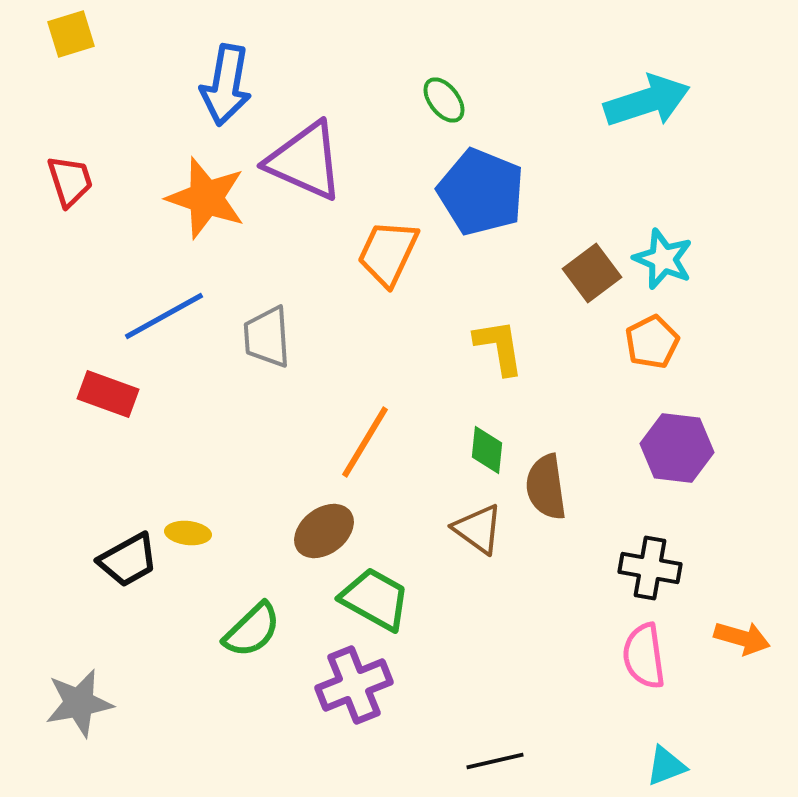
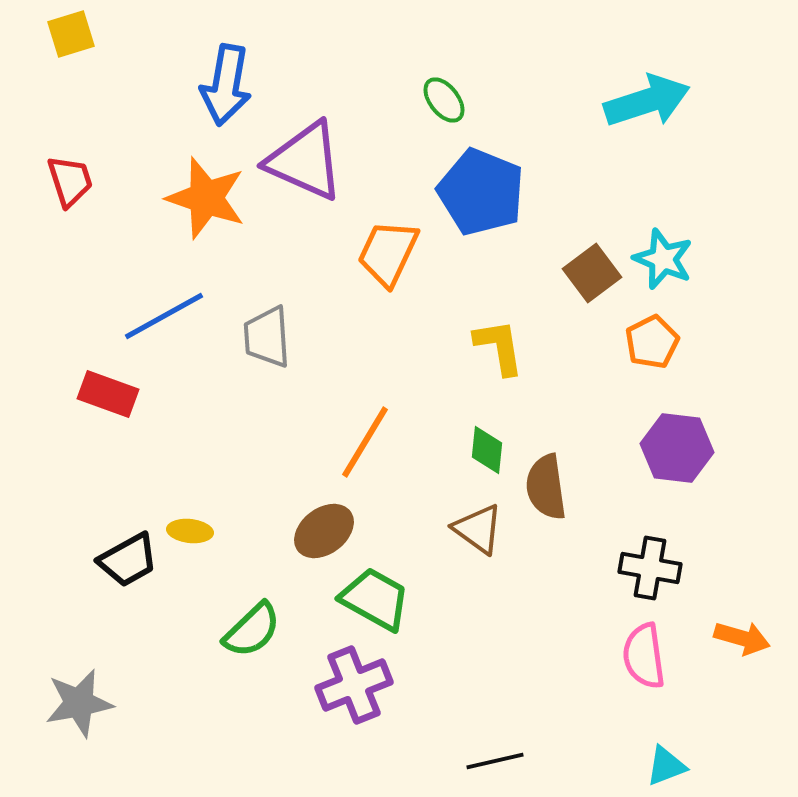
yellow ellipse: moved 2 px right, 2 px up
